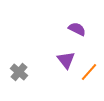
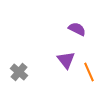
orange line: rotated 66 degrees counterclockwise
